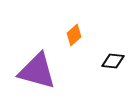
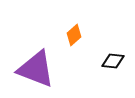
purple triangle: moved 1 px left, 2 px up; rotated 6 degrees clockwise
